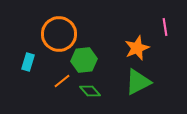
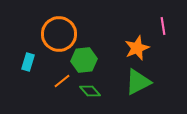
pink line: moved 2 px left, 1 px up
